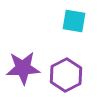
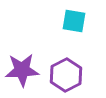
purple star: moved 1 px left, 2 px down
